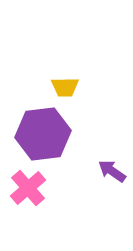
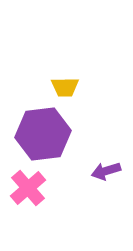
purple arrow: moved 6 px left; rotated 52 degrees counterclockwise
